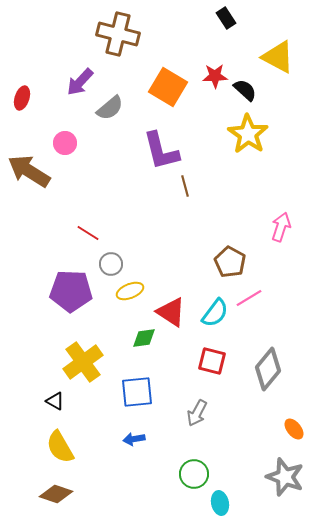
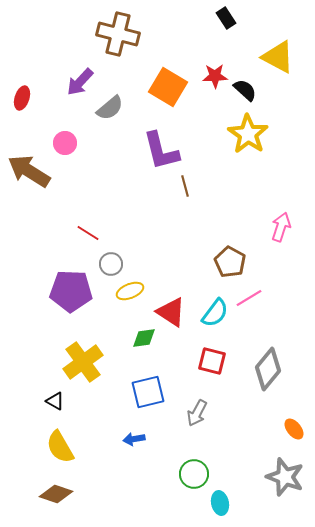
blue square: moved 11 px right; rotated 8 degrees counterclockwise
